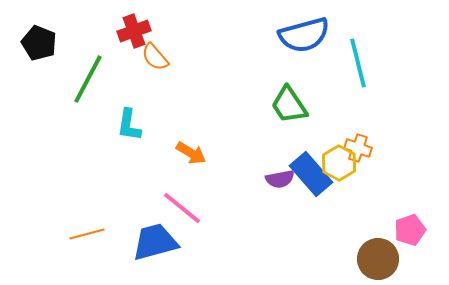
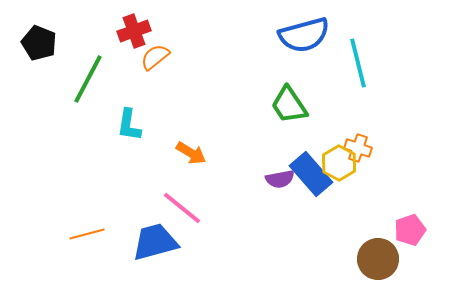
orange semicircle: rotated 92 degrees clockwise
